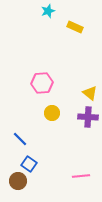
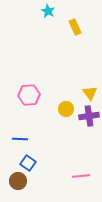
cyan star: rotated 24 degrees counterclockwise
yellow rectangle: rotated 42 degrees clockwise
pink hexagon: moved 13 px left, 12 px down
yellow triangle: rotated 14 degrees clockwise
yellow circle: moved 14 px right, 4 px up
purple cross: moved 1 px right, 1 px up; rotated 12 degrees counterclockwise
blue line: rotated 42 degrees counterclockwise
blue square: moved 1 px left, 1 px up
